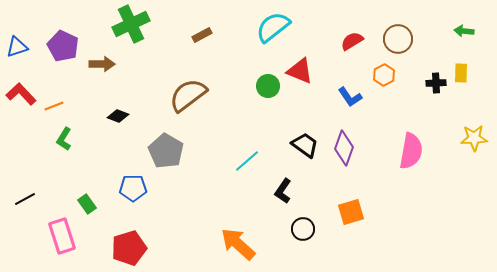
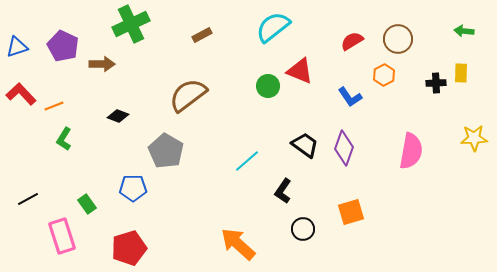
black line: moved 3 px right
